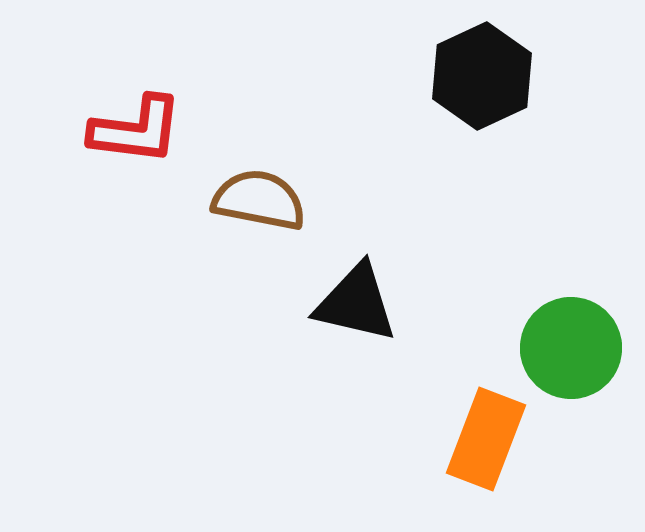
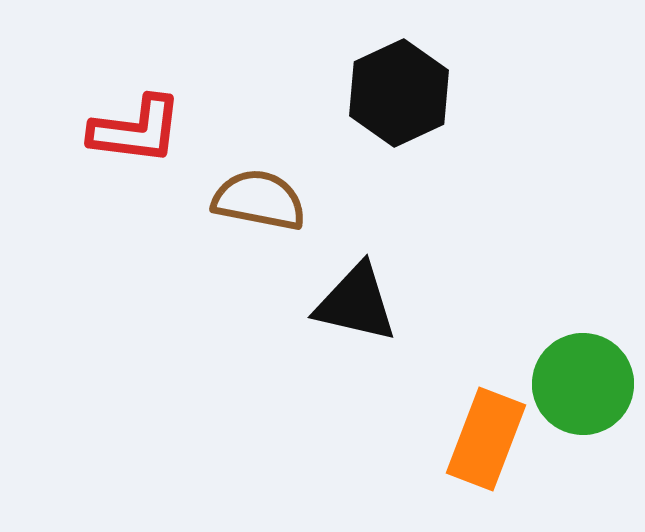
black hexagon: moved 83 px left, 17 px down
green circle: moved 12 px right, 36 px down
